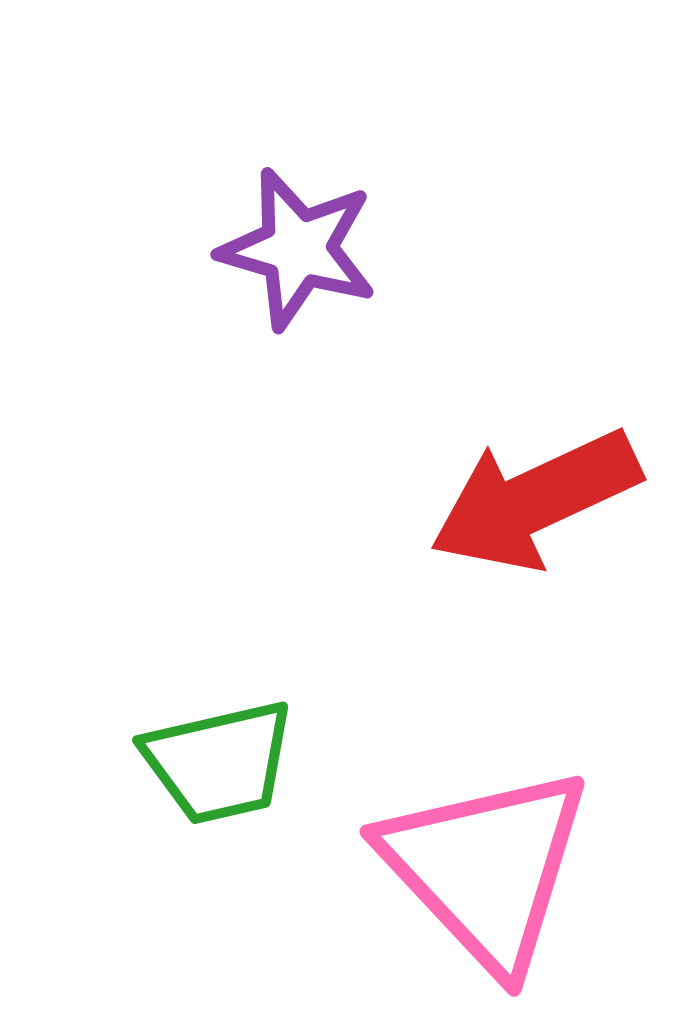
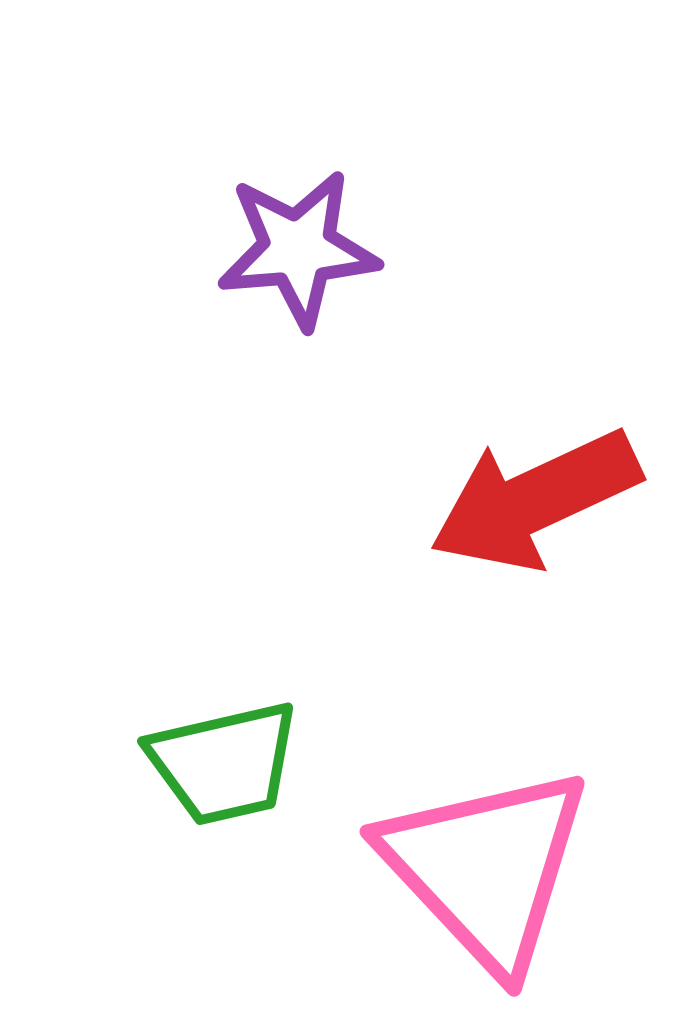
purple star: rotated 21 degrees counterclockwise
green trapezoid: moved 5 px right, 1 px down
